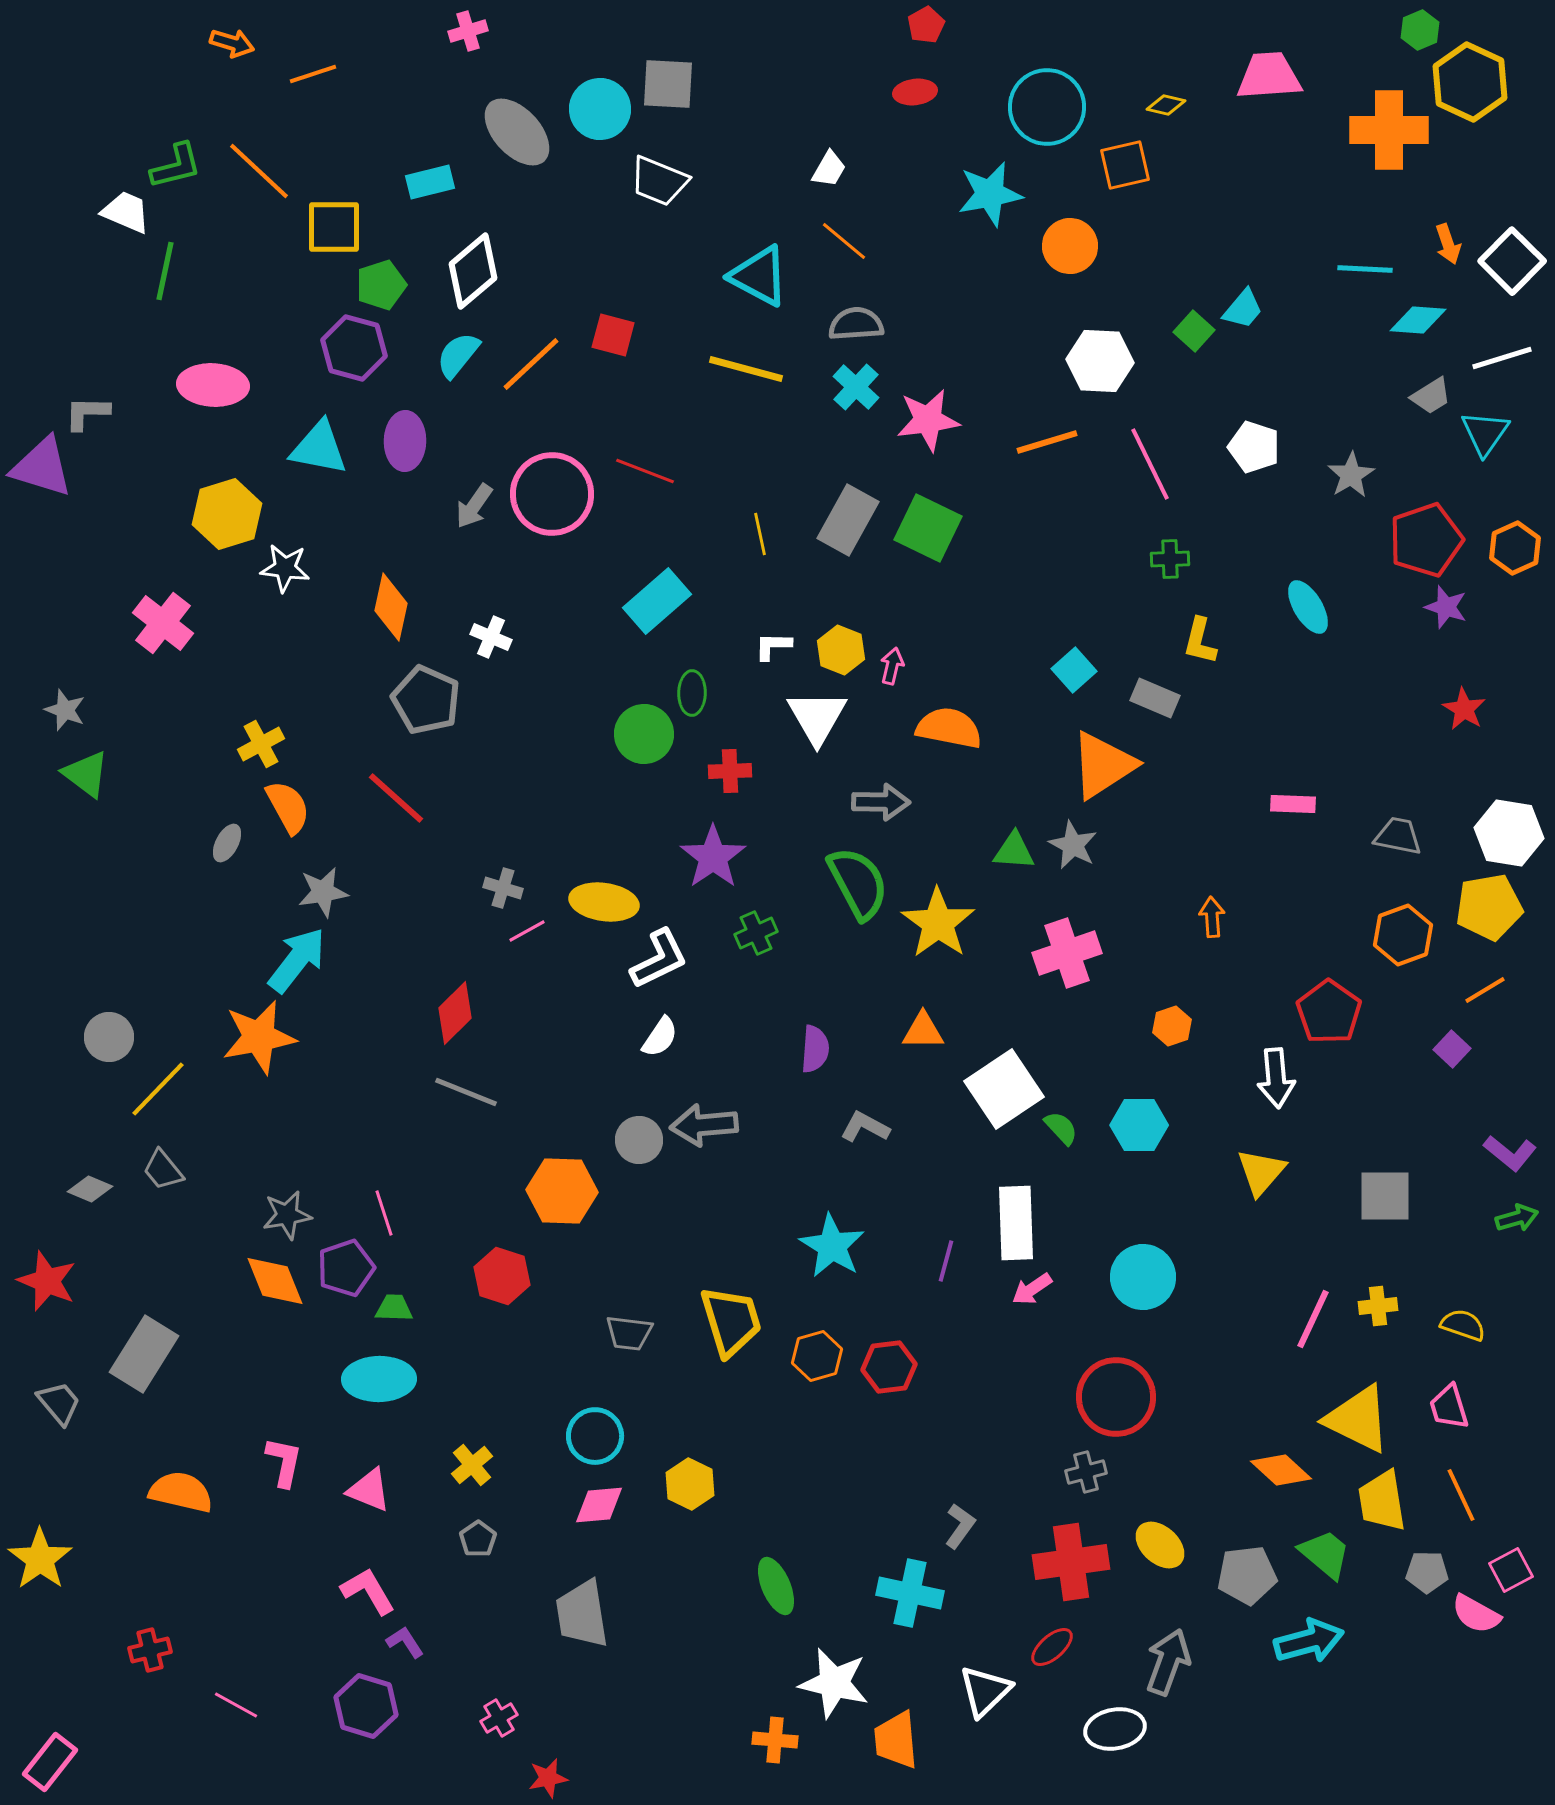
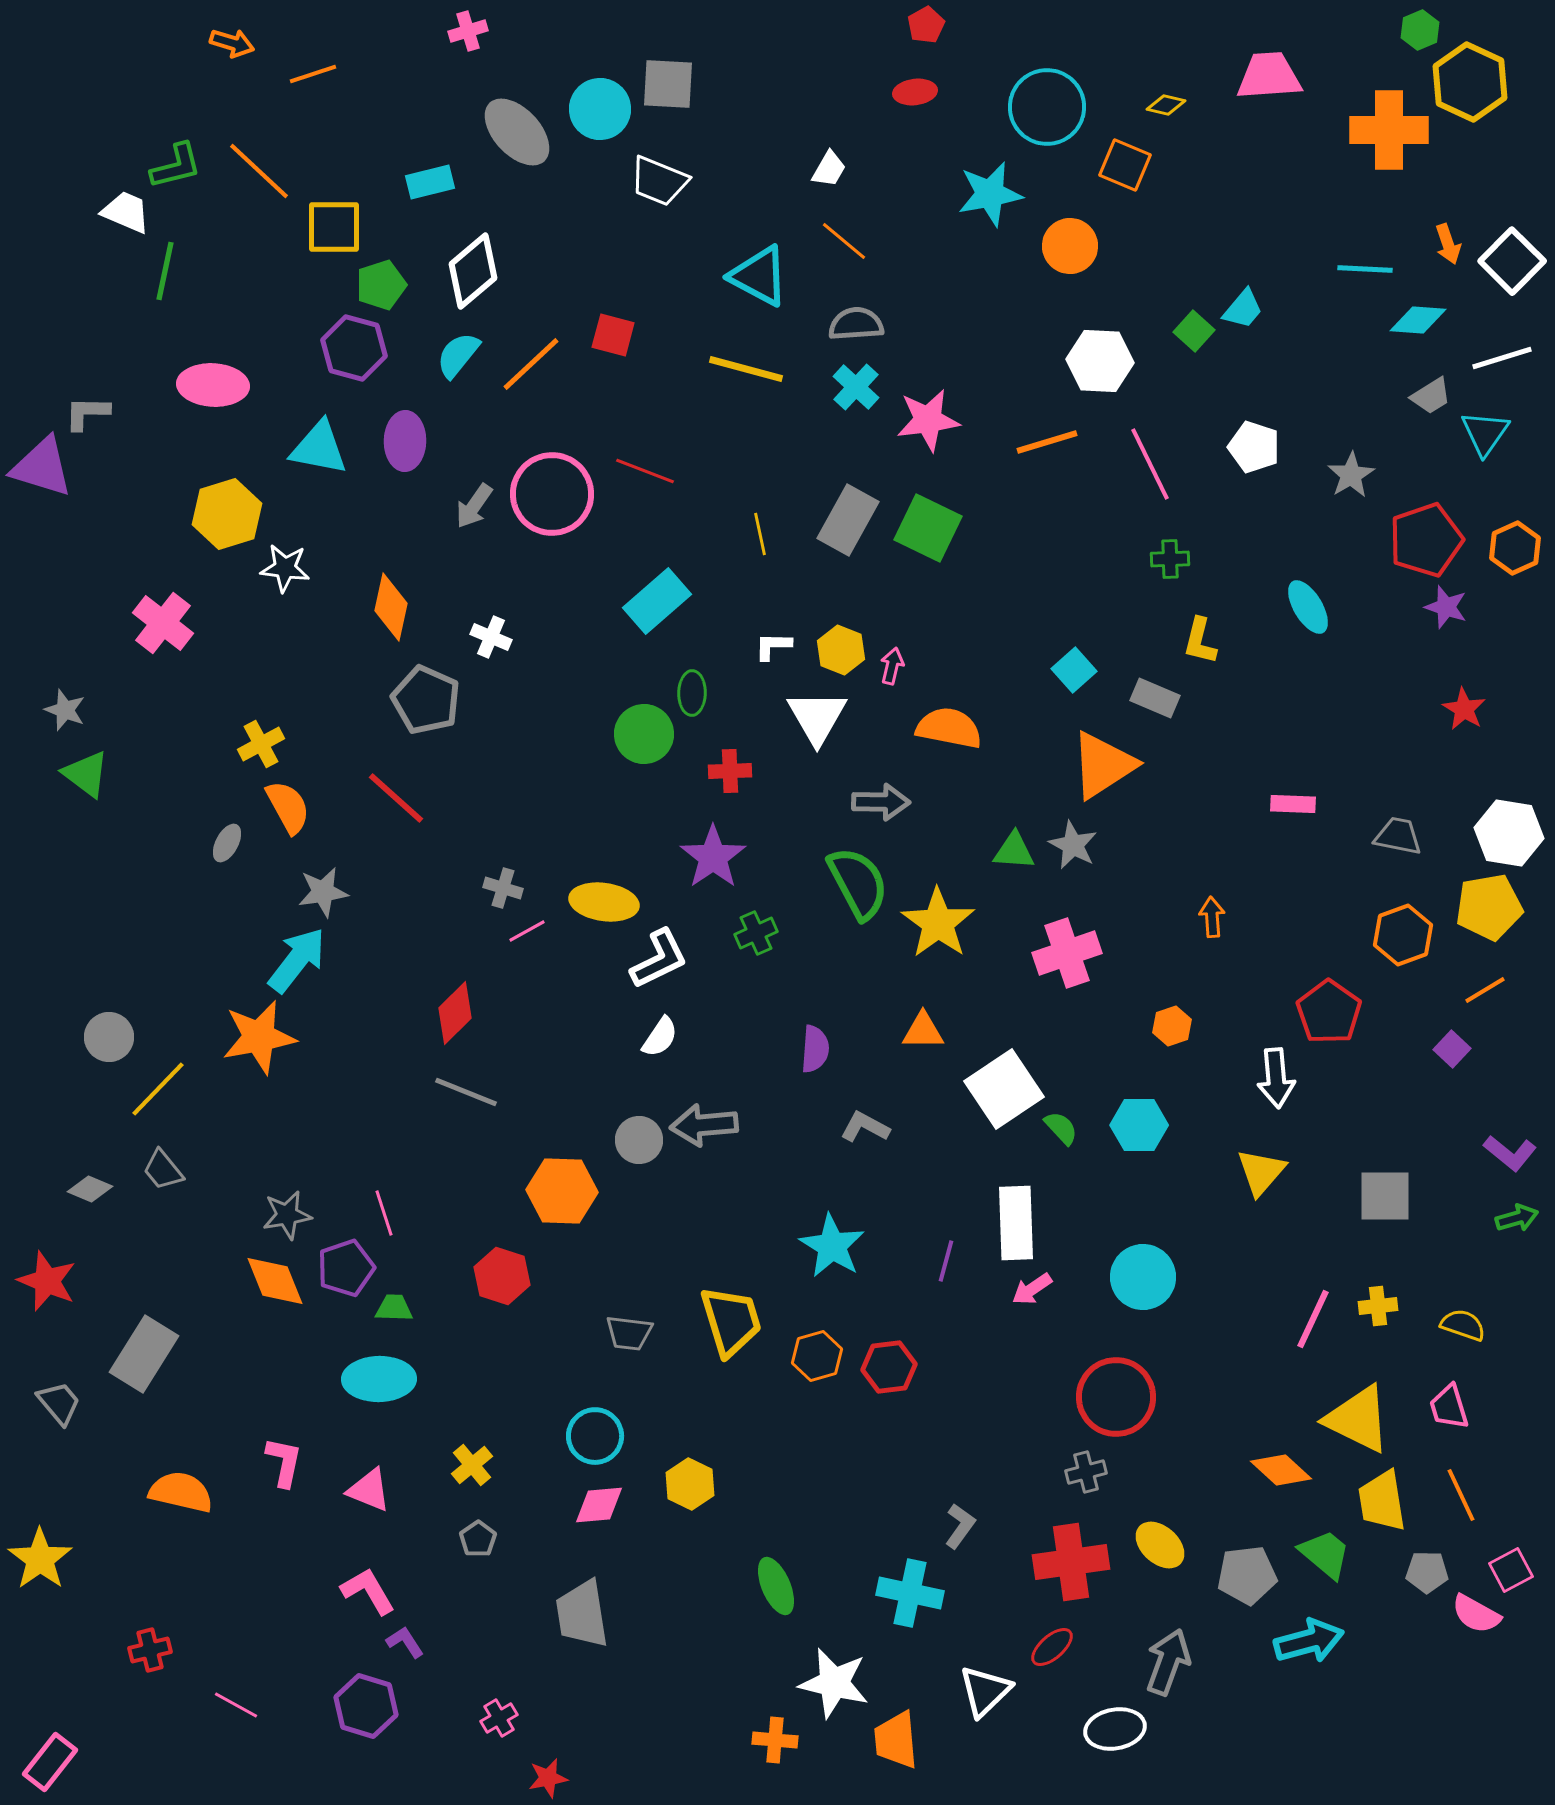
orange square at (1125, 165): rotated 36 degrees clockwise
